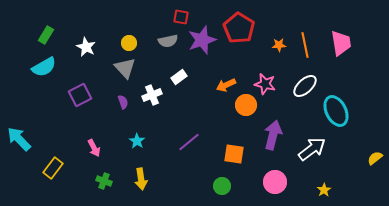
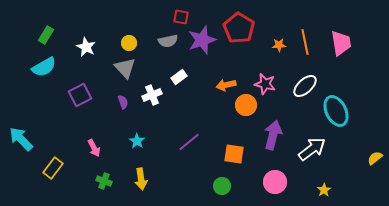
orange line: moved 3 px up
orange arrow: rotated 12 degrees clockwise
cyan arrow: moved 2 px right
